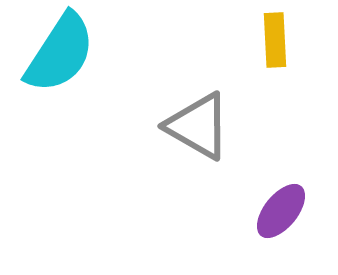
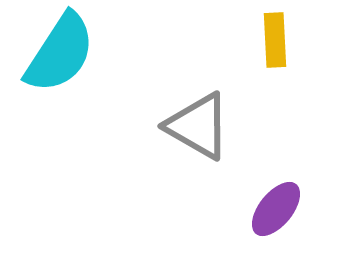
purple ellipse: moved 5 px left, 2 px up
